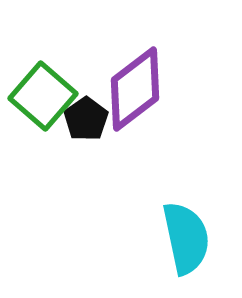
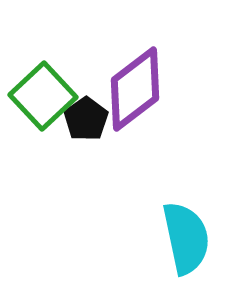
green square: rotated 6 degrees clockwise
